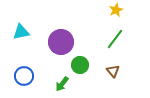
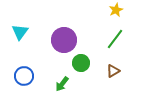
cyan triangle: moved 1 px left; rotated 42 degrees counterclockwise
purple circle: moved 3 px right, 2 px up
green circle: moved 1 px right, 2 px up
brown triangle: rotated 40 degrees clockwise
